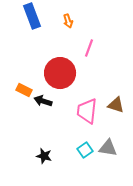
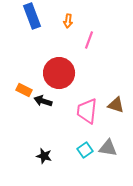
orange arrow: rotated 24 degrees clockwise
pink line: moved 8 px up
red circle: moved 1 px left
